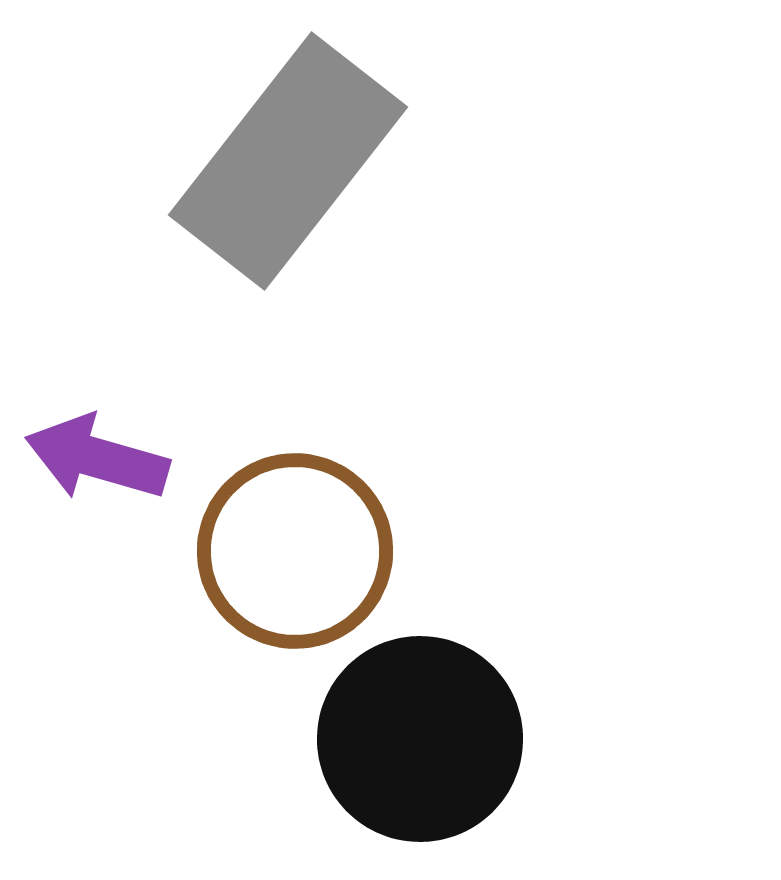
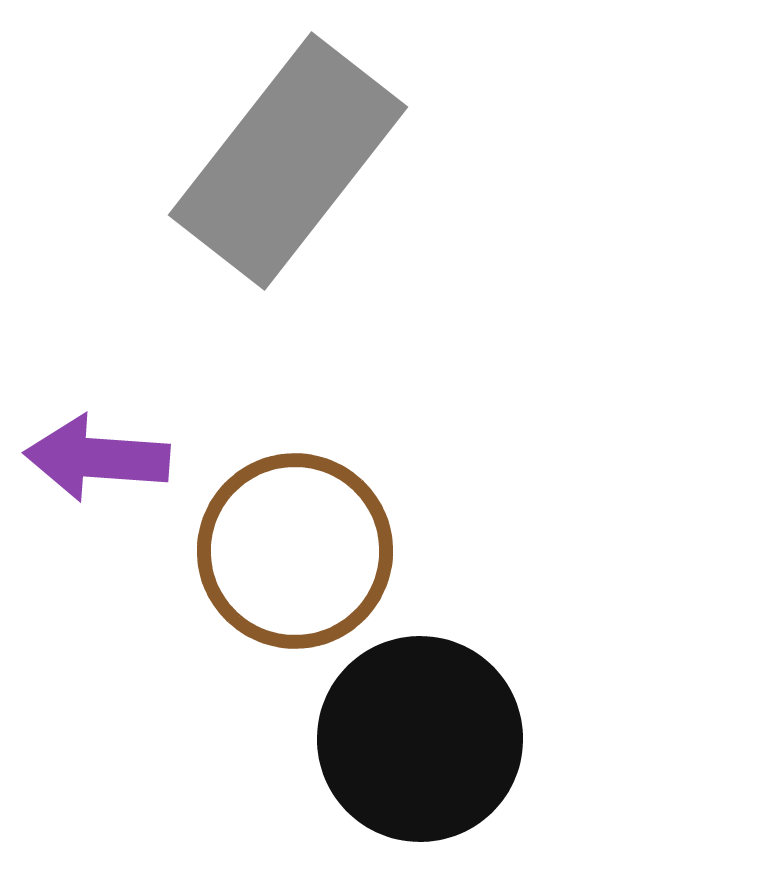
purple arrow: rotated 12 degrees counterclockwise
